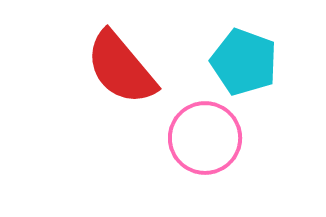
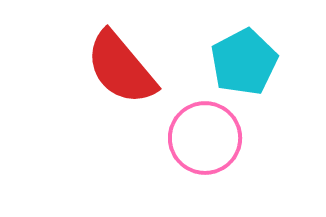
cyan pentagon: rotated 24 degrees clockwise
